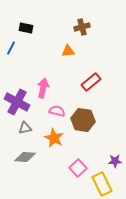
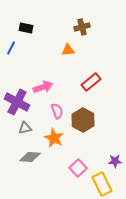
orange triangle: moved 1 px up
pink arrow: moved 1 px up; rotated 60 degrees clockwise
pink semicircle: rotated 56 degrees clockwise
brown hexagon: rotated 20 degrees clockwise
gray diamond: moved 5 px right
